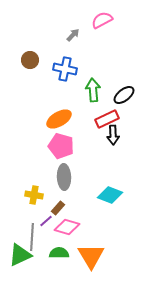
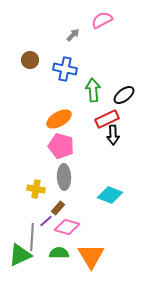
yellow cross: moved 2 px right, 6 px up
